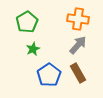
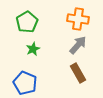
blue pentagon: moved 24 px left, 8 px down; rotated 15 degrees counterclockwise
